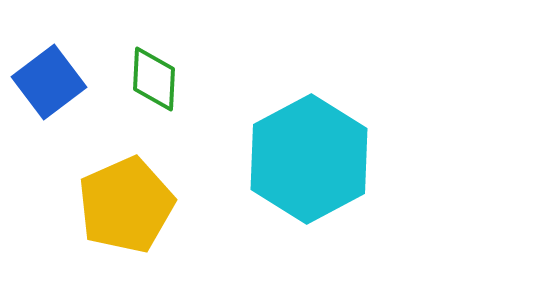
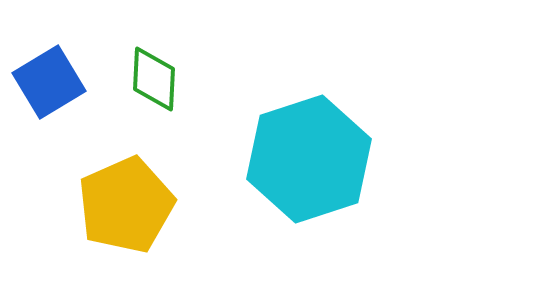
blue square: rotated 6 degrees clockwise
cyan hexagon: rotated 10 degrees clockwise
